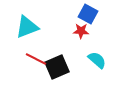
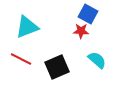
red line: moved 15 px left
